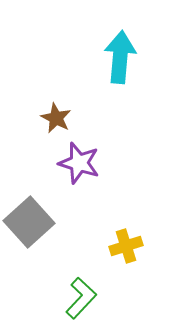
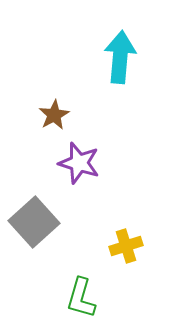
brown star: moved 2 px left, 3 px up; rotated 16 degrees clockwise
gray square: moved 5 px right
green L-shape: rotated 153 degrees clockwise
